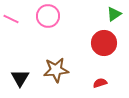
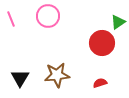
green triangle: moved 4 px right, 8 px down
pink line: rotated 42 degrees clockwise
red circle: moved 2 px left
brown star: moved 1 px right, 5 px down
